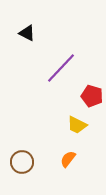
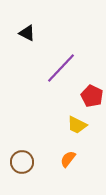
red pentagon: rotated 10 degrees clockwise
